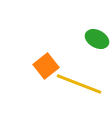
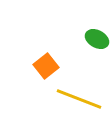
yellow line: moved 15 px down
